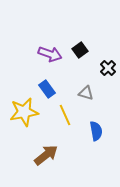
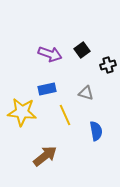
black square: moved 2 px right
black cross: moved 3 px up; rotated 28 degrees clockwise
blue rectangle: rotated 66 degrees counterclockwise
yellow star: moved 2 px left; rotated 16 degrees clockwise
brown arrow: moved 1 px left, 1 px down
